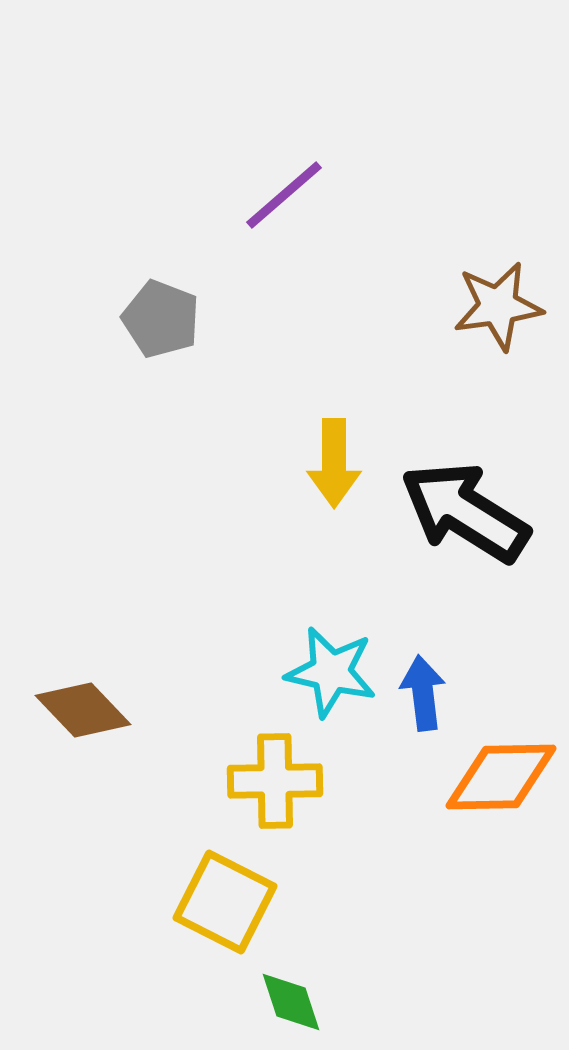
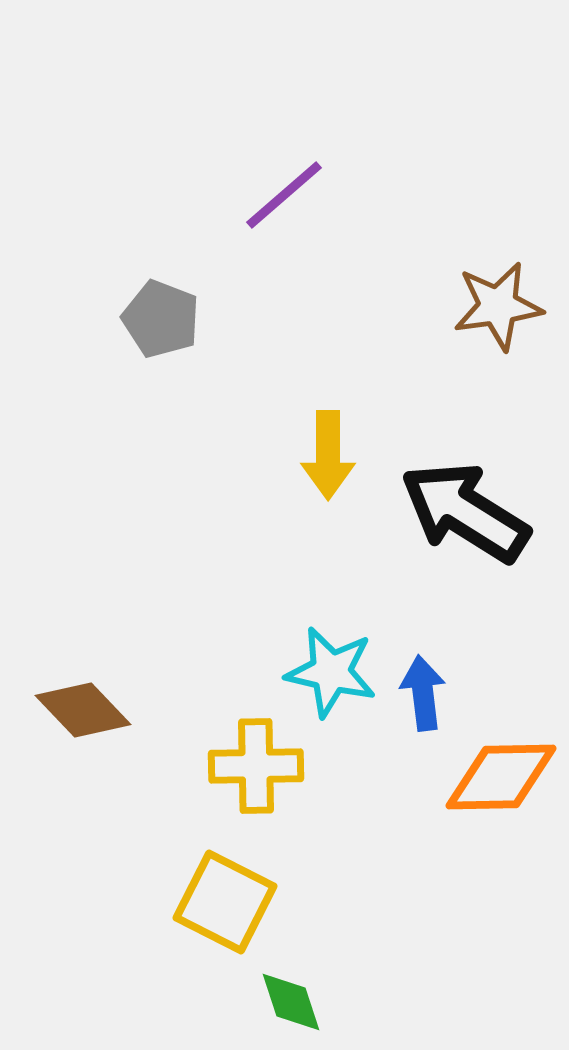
yellow arrow: moved 6 px left, 8 px up
yellow cross: moved 19 px left, 15 px up
